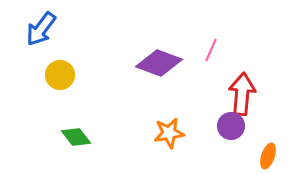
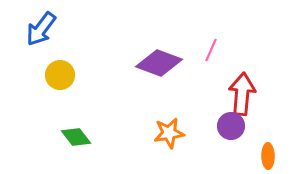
orange ellipse: rotated 20 degrees counterclockwise
